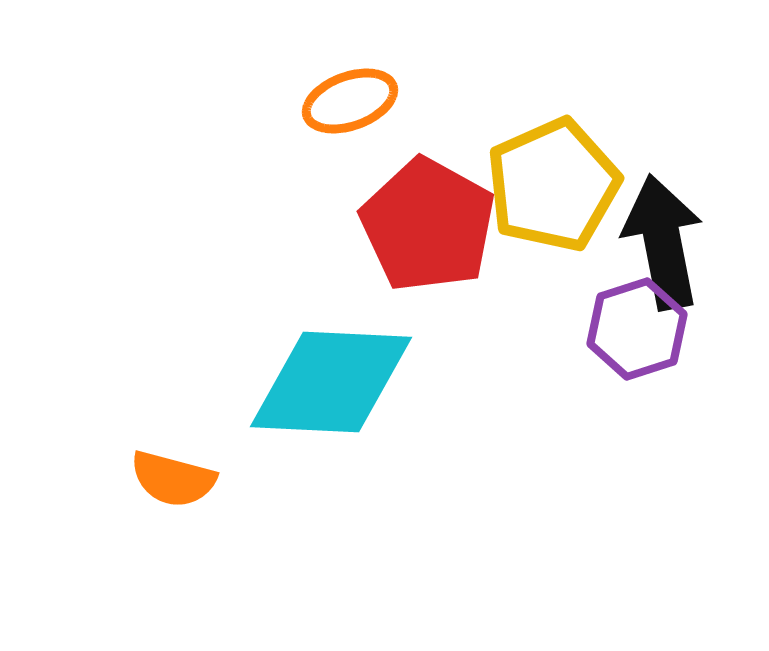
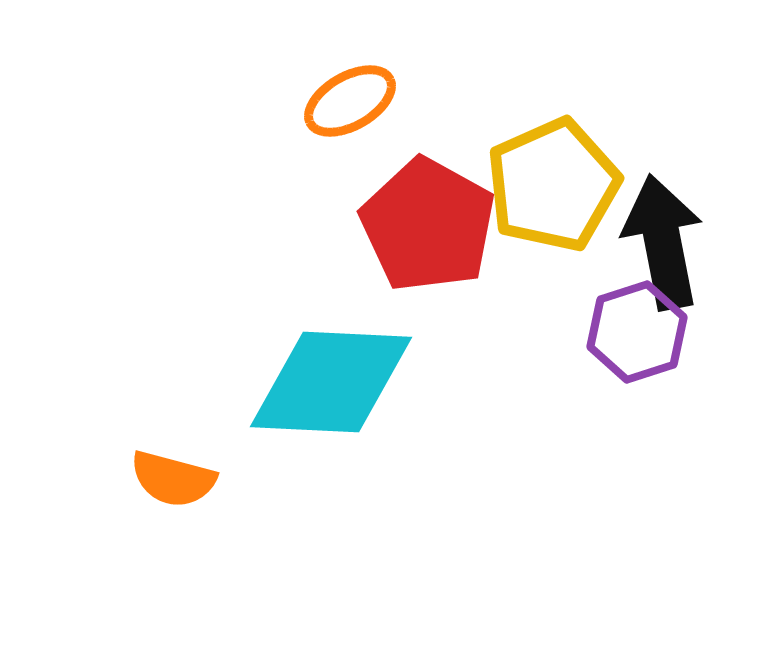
orange ellipse: rotated 10 degrees counterclockwise
purple hexagon: moved 3 px down
